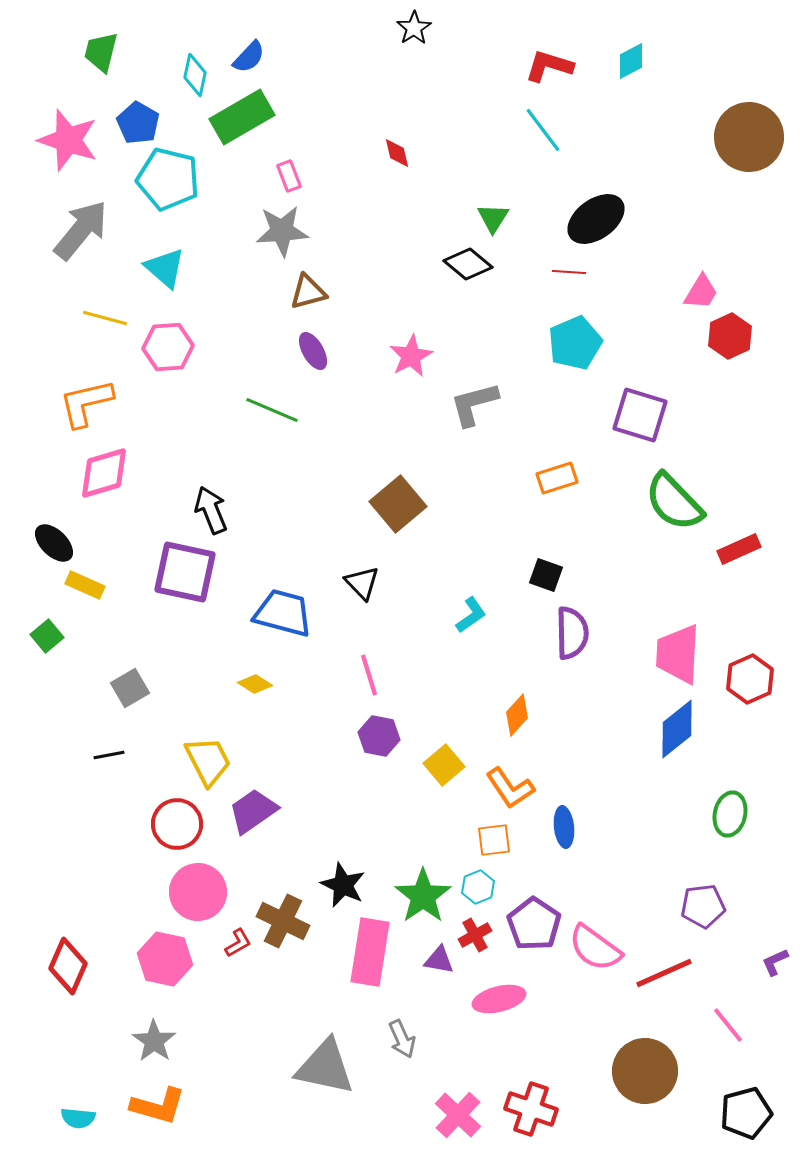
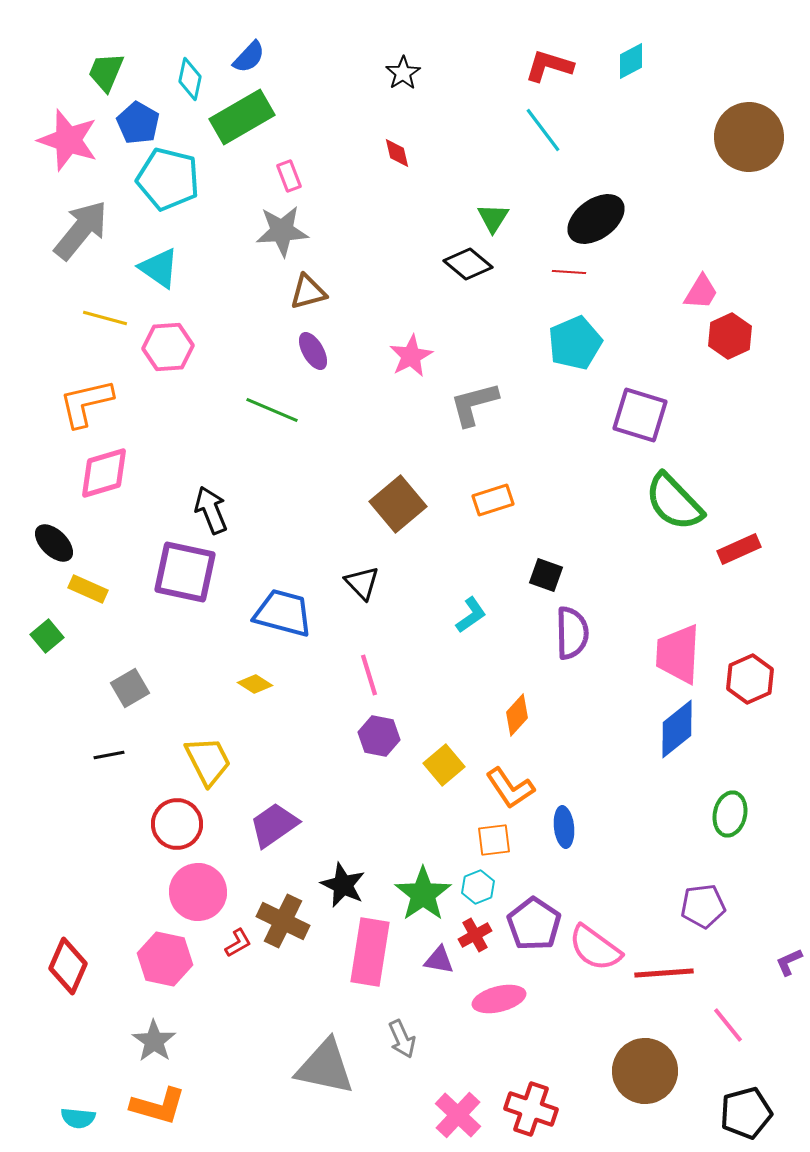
black star at (414, 28): moved 11 px left, 45 px down
green trapezoid at (101, 52): moved 5 px right, 20 px down; rotated 9 degrees clockwise
cyan diamond at (195, 75): moved 5 px left, 4 px down
cyan triangle at (165, 268): moved 6 px left; rotated 6 degrees counterclockwise
orange rectangle at (557, 478): moved 64 px left, 22 px down
yellow rectangle at (85, 585): moved 3 px right, 4 px down
purple trapezoid at (253, 811): moved 21 px right, 14 px down
green star at (423, 896): moved 2 px up
purple L-shape at (775, 962): moved 14 px right
red line at (664, 973): rotated 20 degrees clockwise
